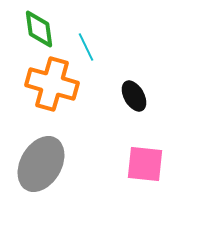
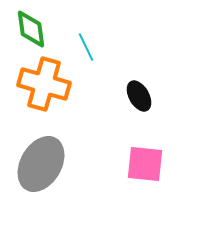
green diamond: moved 8 px left
orange cross: moved 8 px left
black ellipse: moved 5 px right
